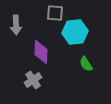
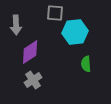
purple diamond: moved 11 px left; rotated 55 degrees clockwise
green semicircle: rotated 28 degrees clockwise
